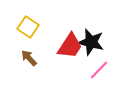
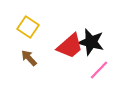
red trapezoid: rotated 16 degrees clockwise
